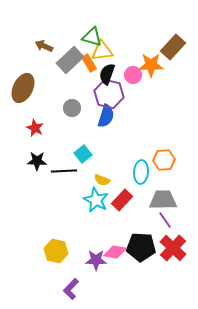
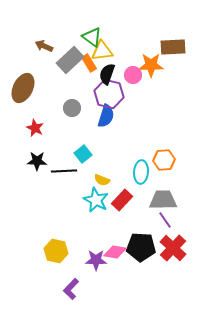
green triangle: rotated 20 degrees clockwise
brown rectangle: rotated 45 degrees clockwise
